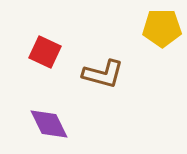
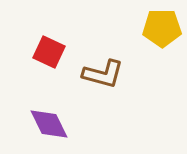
red square: moved 4 px right
